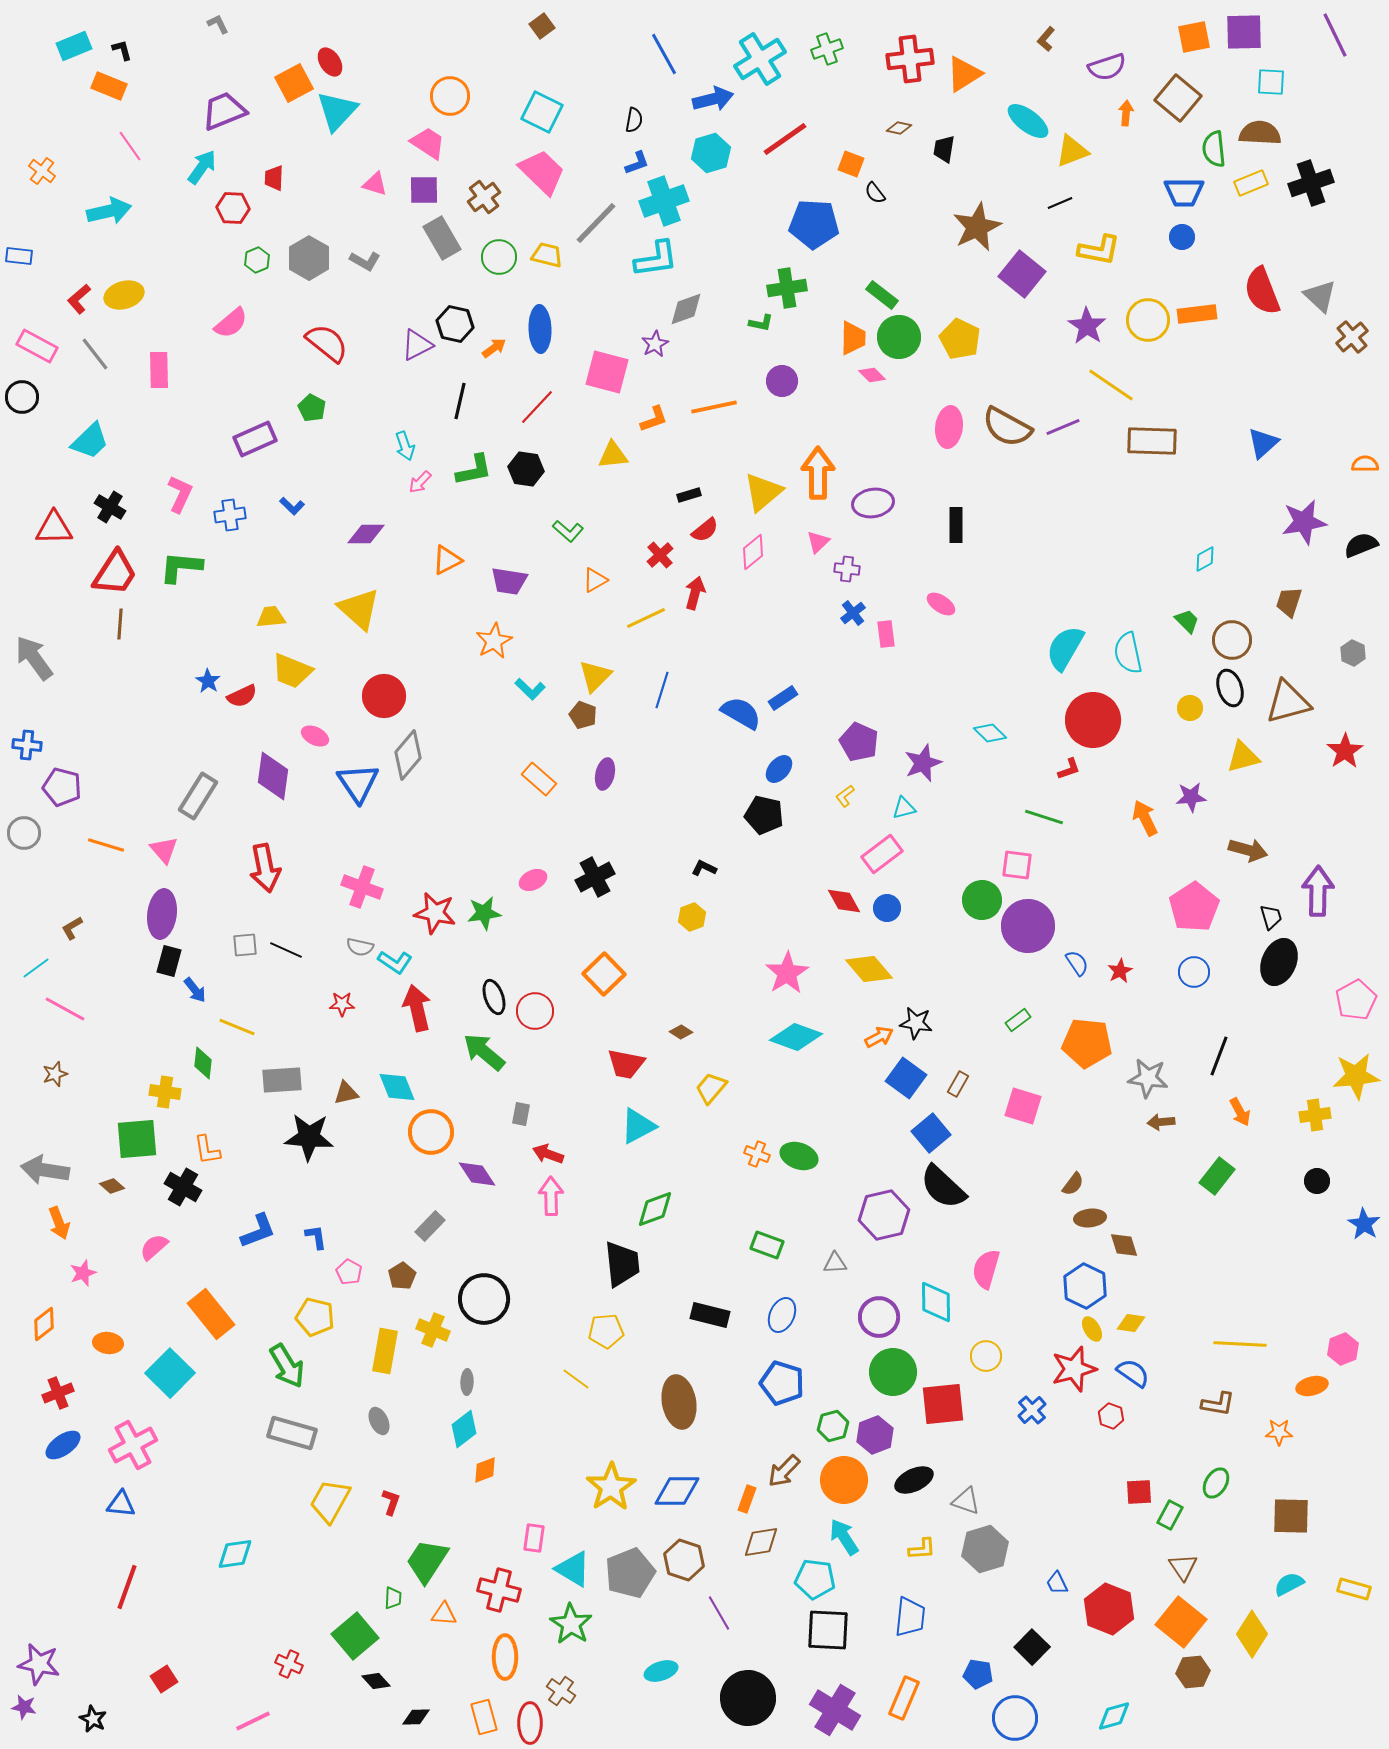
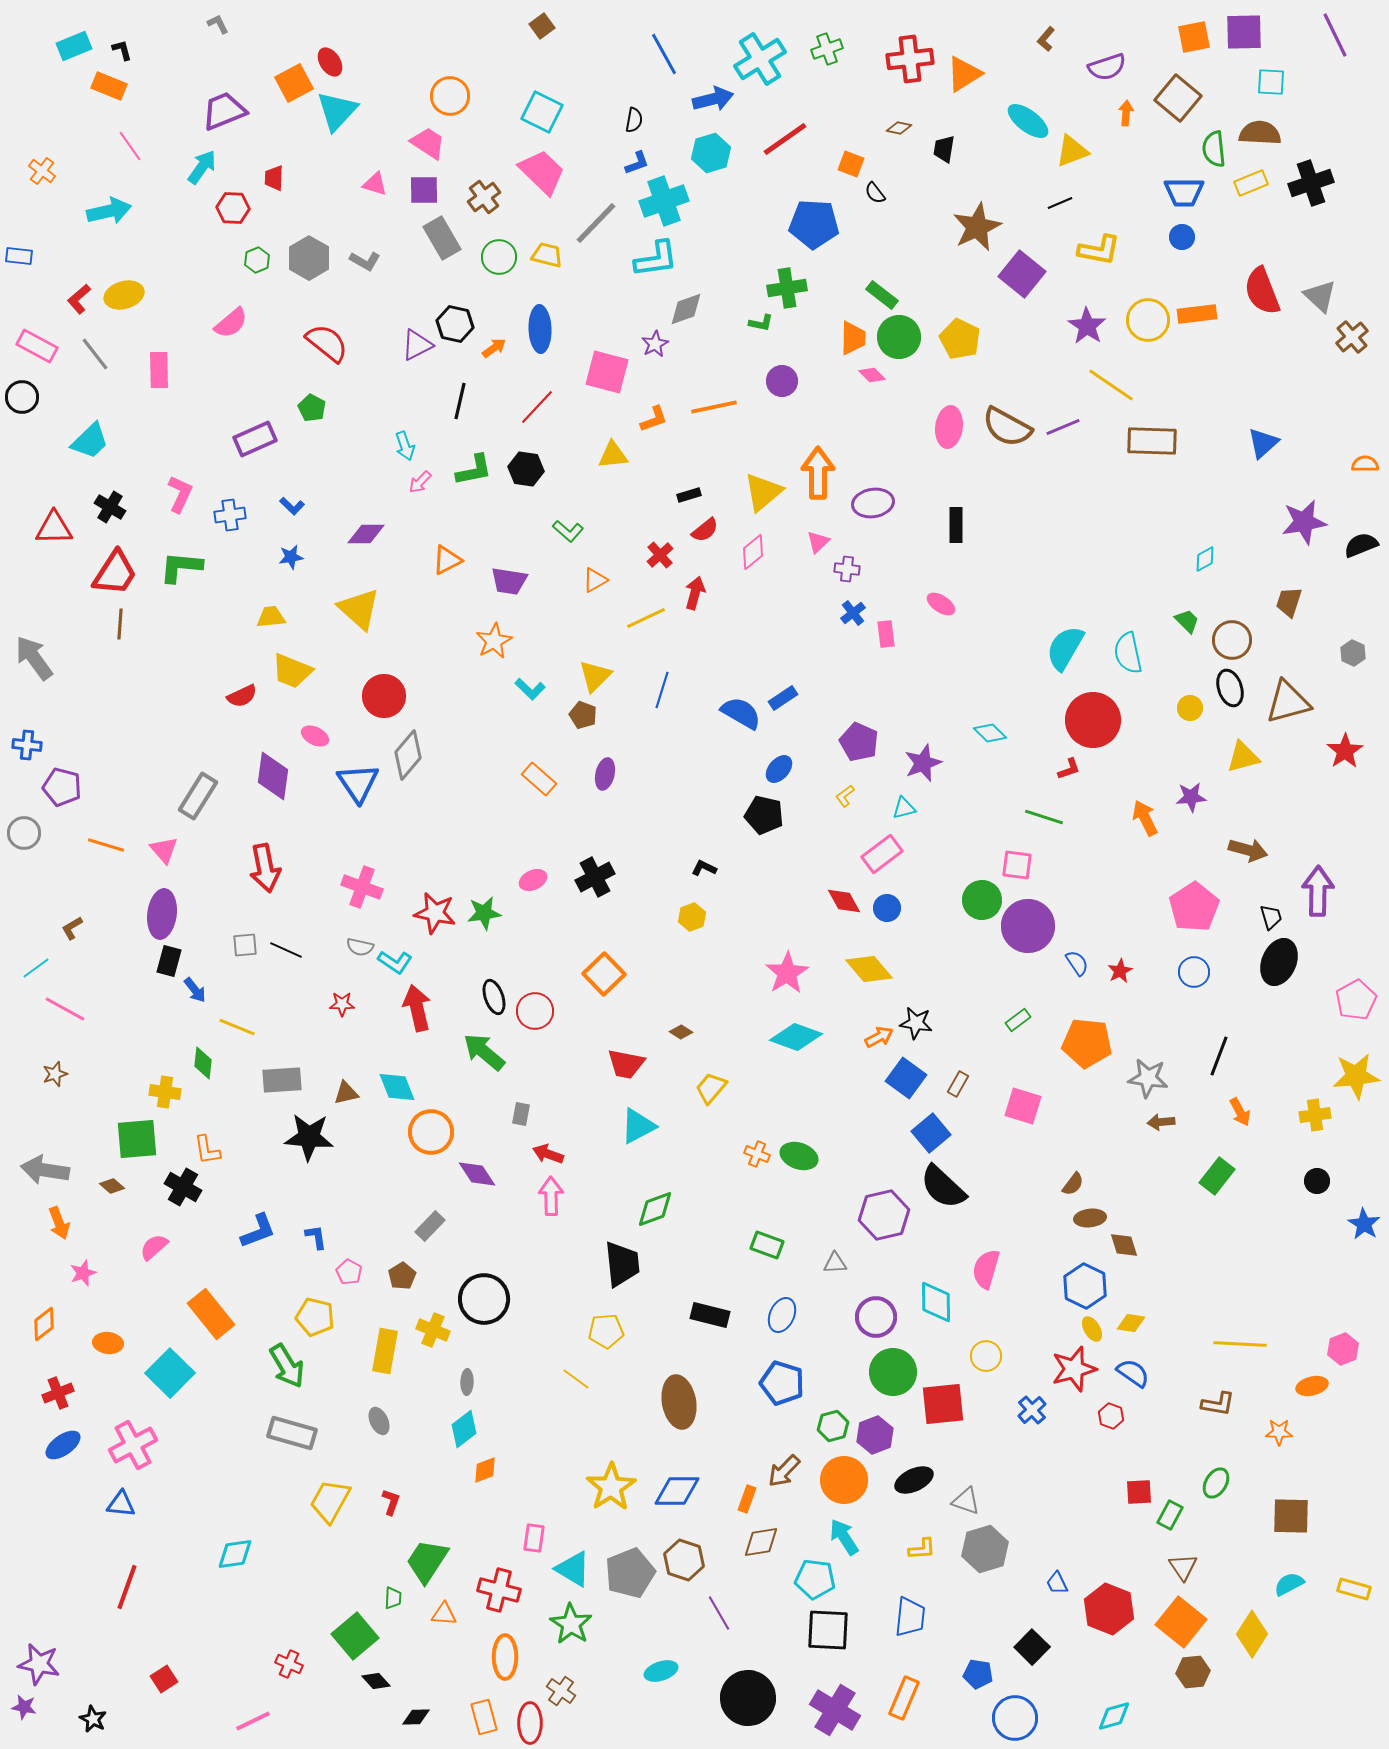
blue star at (208, 681): moved 83 px right, 124 px up; rotated 30 degrees clockwise
purple circle at (879, 1317): moved 3 px left
